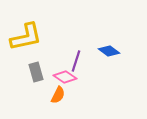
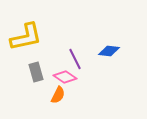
blue diamond: rotated 30 degrees counterclockwise
purple line: moved 1 px left, 2 px up; rotated 45 degrees counterclockwise
